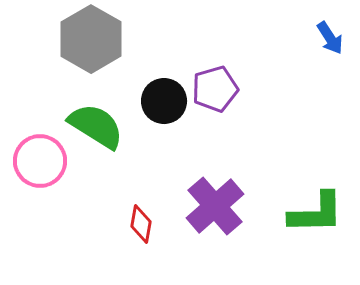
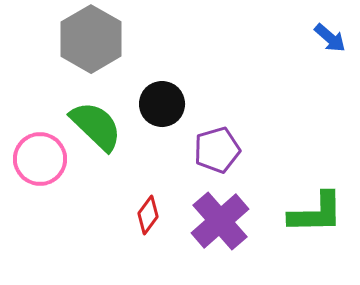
blue arrow: rotated 16 degrees counterclockwise
purple pentagon: moved 2 px right, 61 px down
black circle: moved 2 px left, 3 px down
green semicircle: rotated 12 degrees clockwise
pink circle: moved 2 px up
purple cross: moved 5 px right, 15 px down
red diamond: moved 7 px right, 9 px up; rotated 27 degrees clockwise
